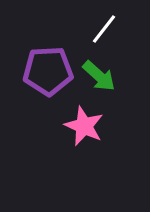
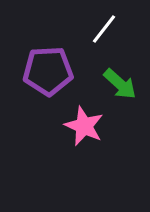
green arrow: moved 21 px right, 8 px down
